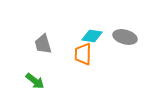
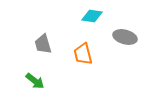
cyan diamond: moved 20 px up
orange trapezoid: rotated 15 degrees counterclockwise
